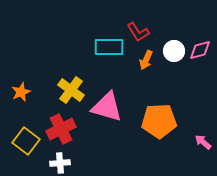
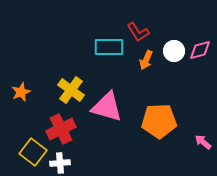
yellow square: moved 7 px right, 11 px down
